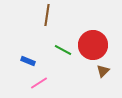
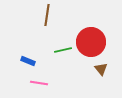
red circle: moved 2 px left, 3 px up
green line: rotated 42 degrees counterclockwise
brown triangle: moved 2 px left, 2 px up; rotated 24 degrees counterclockwise
pink line: rotated 42 degrees clockwise
